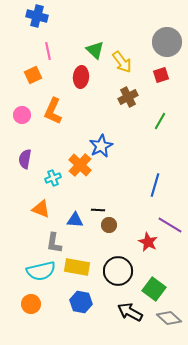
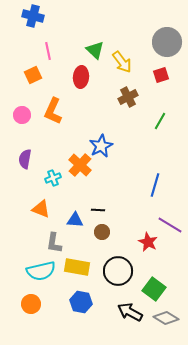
blue cross: moved 4 px left
brown circle: moved 7 px left, 7 px down
gray diamond: moved 3 px left; rotated 10 degrees counterclockwise
